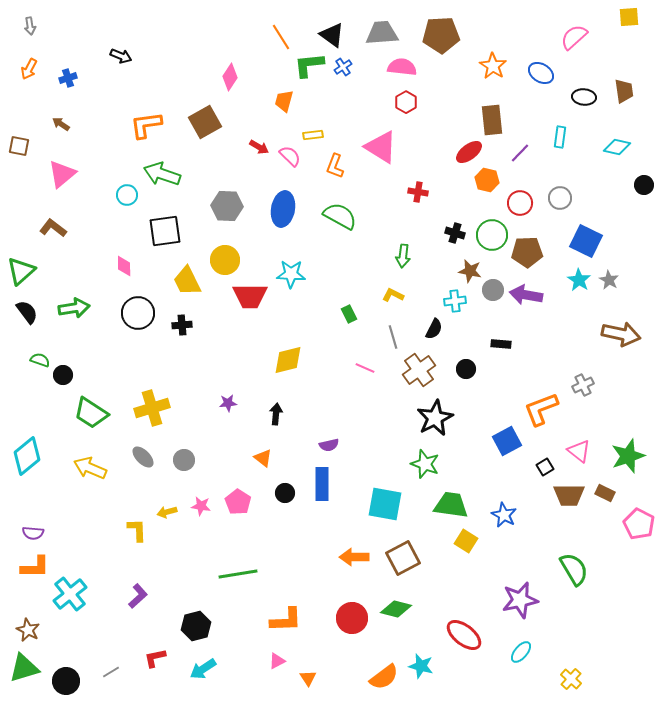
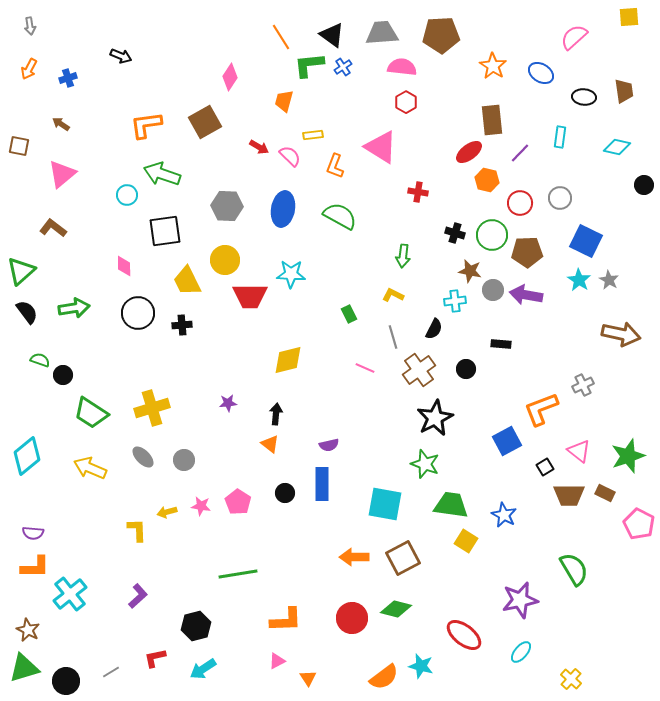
orange triangle at (263, 458): moved 7 px right, 14 px up
